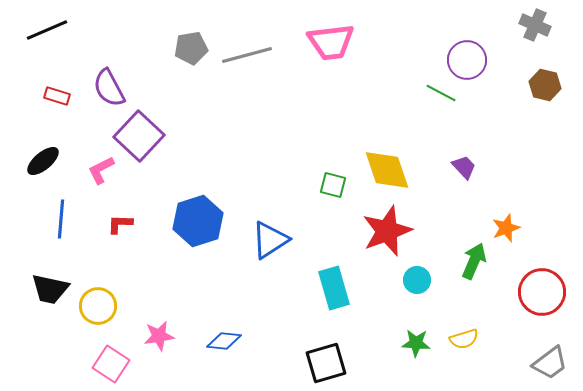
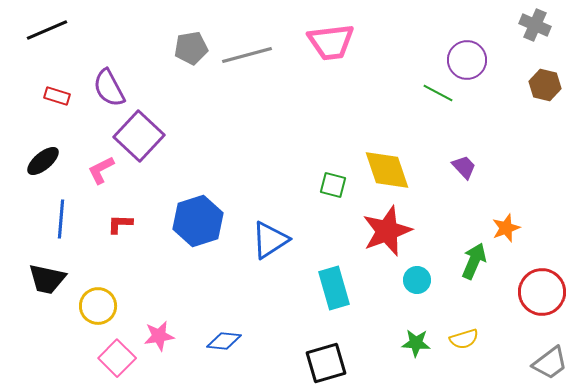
green line: moved 3 px left
black trapezoid: moved 3 px left, 10 px up
pink square: moved 6 px right, 6 px up; rotated 12 degrees clockwise
